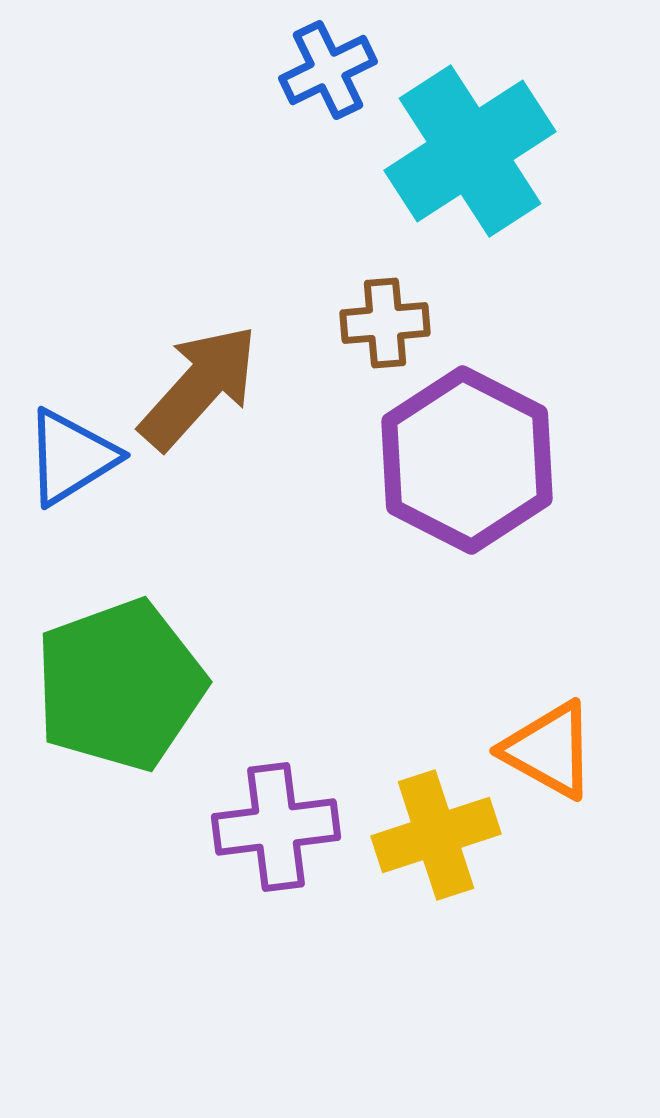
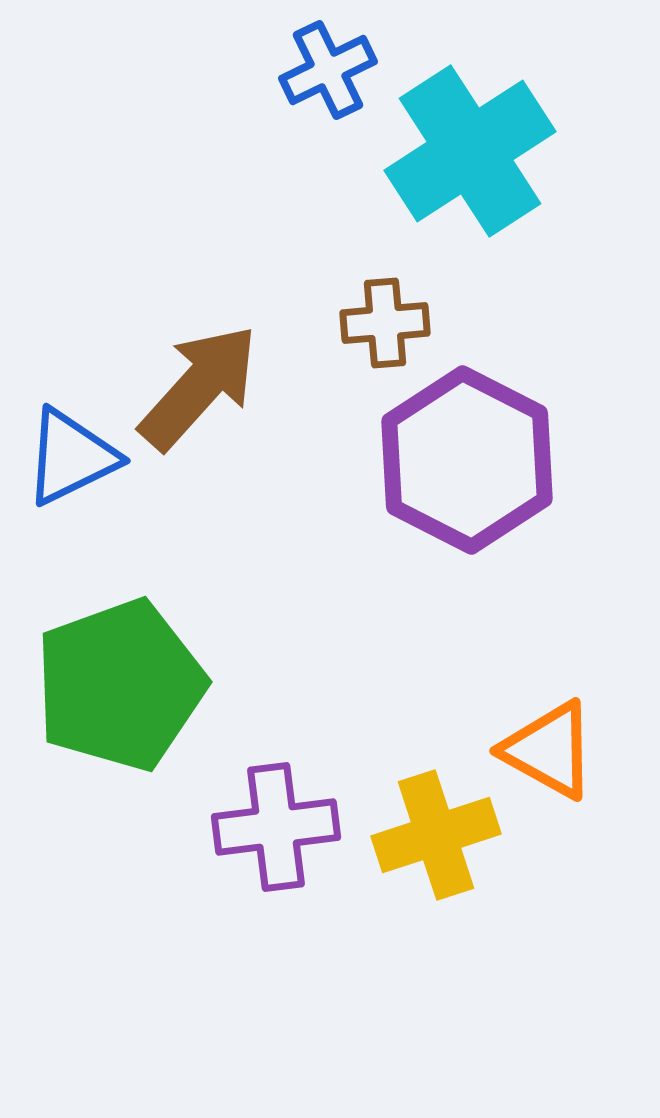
blue triangle: rotated 6 degrees clockwise
